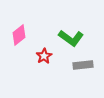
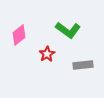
green L-shape: moved 3 px left, 8 px up
red star: moved 3 px right, 2 px up
